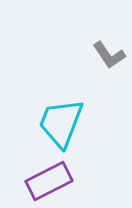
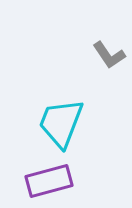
purple rectangle: rotated 12 degrees clockwise
